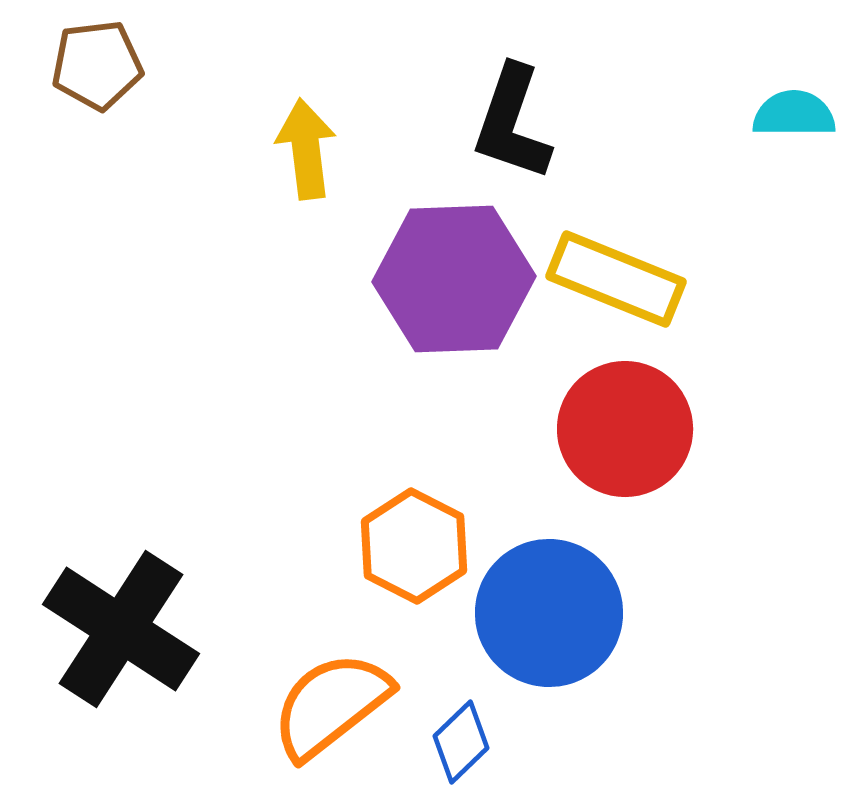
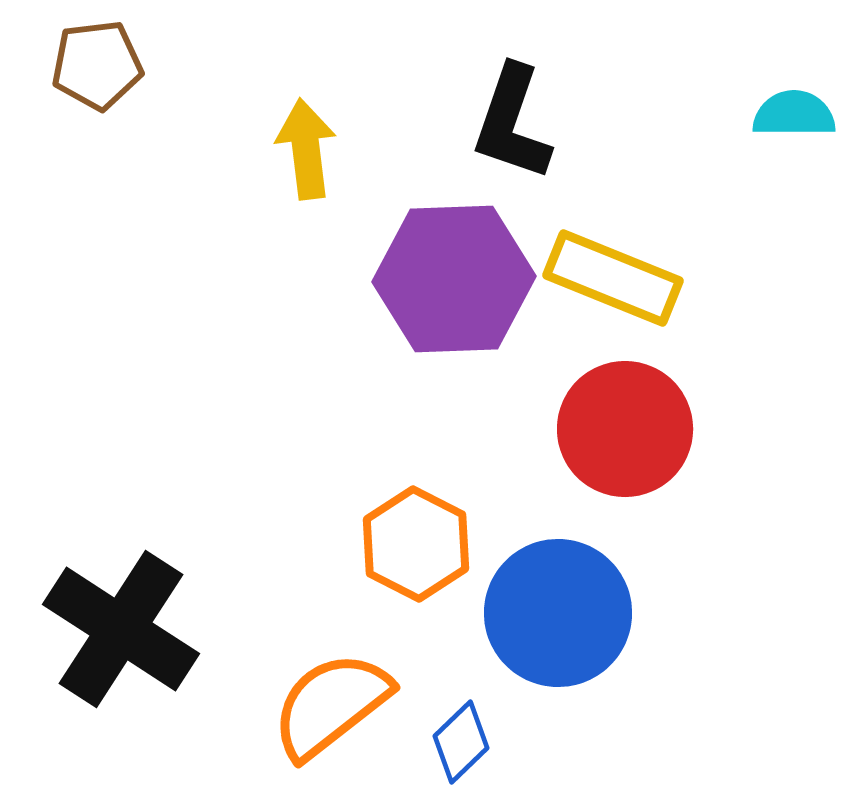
yellow rectangle: moved 3 px left, 1 px up
orange hexagon: moved 2 px right, 2 px up
blue circle: moved 9 px right
